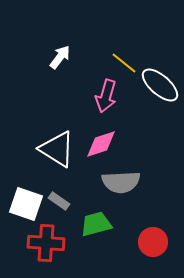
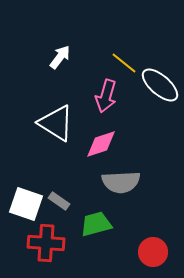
white triangle: moved 1 px left, 26 px up
red circle: moved 10 px down
